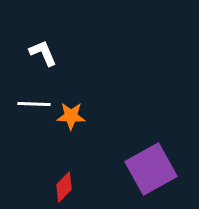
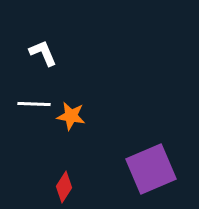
orange star: rotated 8 degrees clockwise
purple square: rotated 6 degrees clockwise
red diamond: rotated 12 degrees counterclockwise
